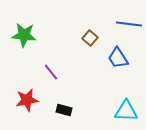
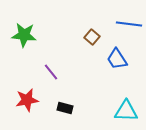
brown square: moved 2 px right, 1 px up
blue trapezoid: moved 1 px left, 1 px down
black rectangle: moved 1 px right, 2 px up
